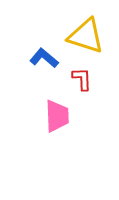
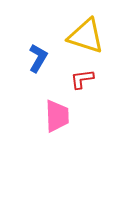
blue L-shape: moved 6 px left; rotated 80 degrees clockwise
red L-shape: rotated 95 degrees counterclockwise
